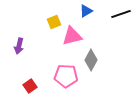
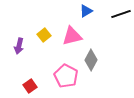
yellow square: moved 10 px left, 13 px down; rotated 16 degrees counterclockwise
pink pentagon: rotated 25 degrees clockwise
